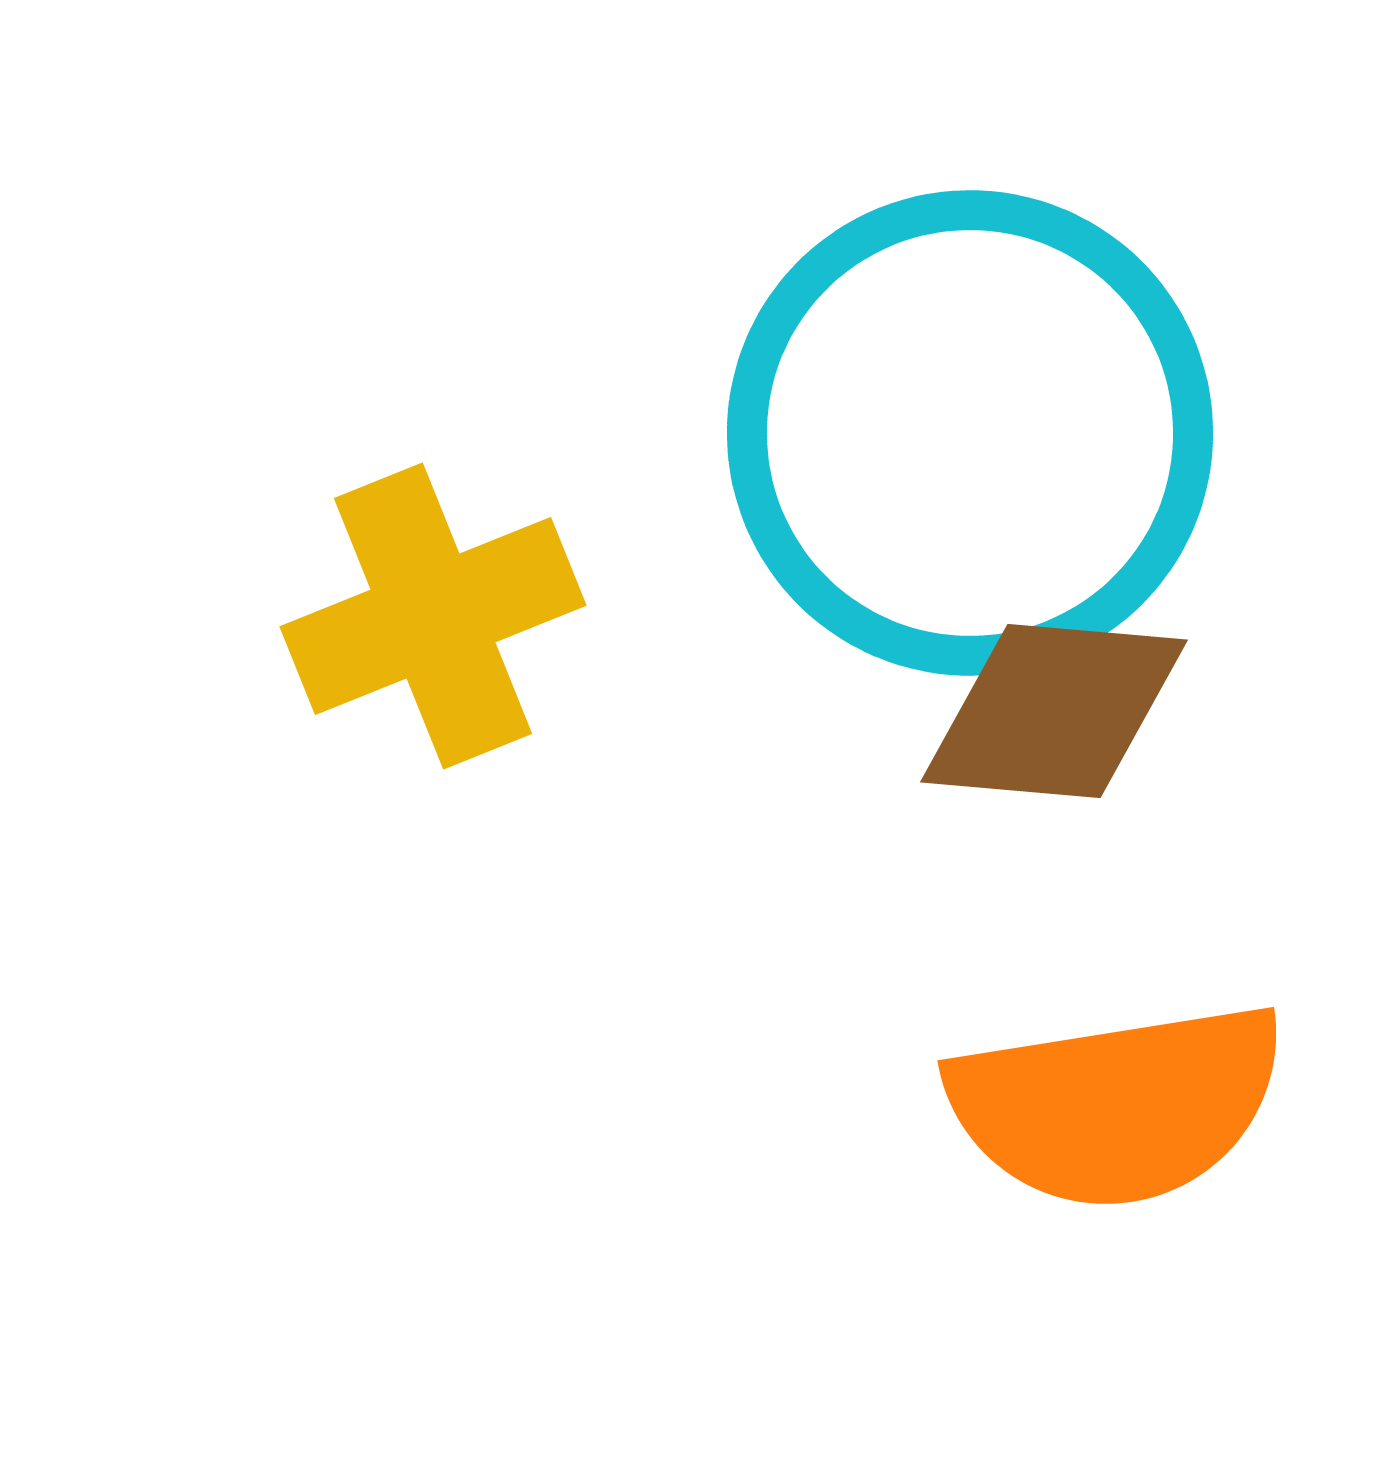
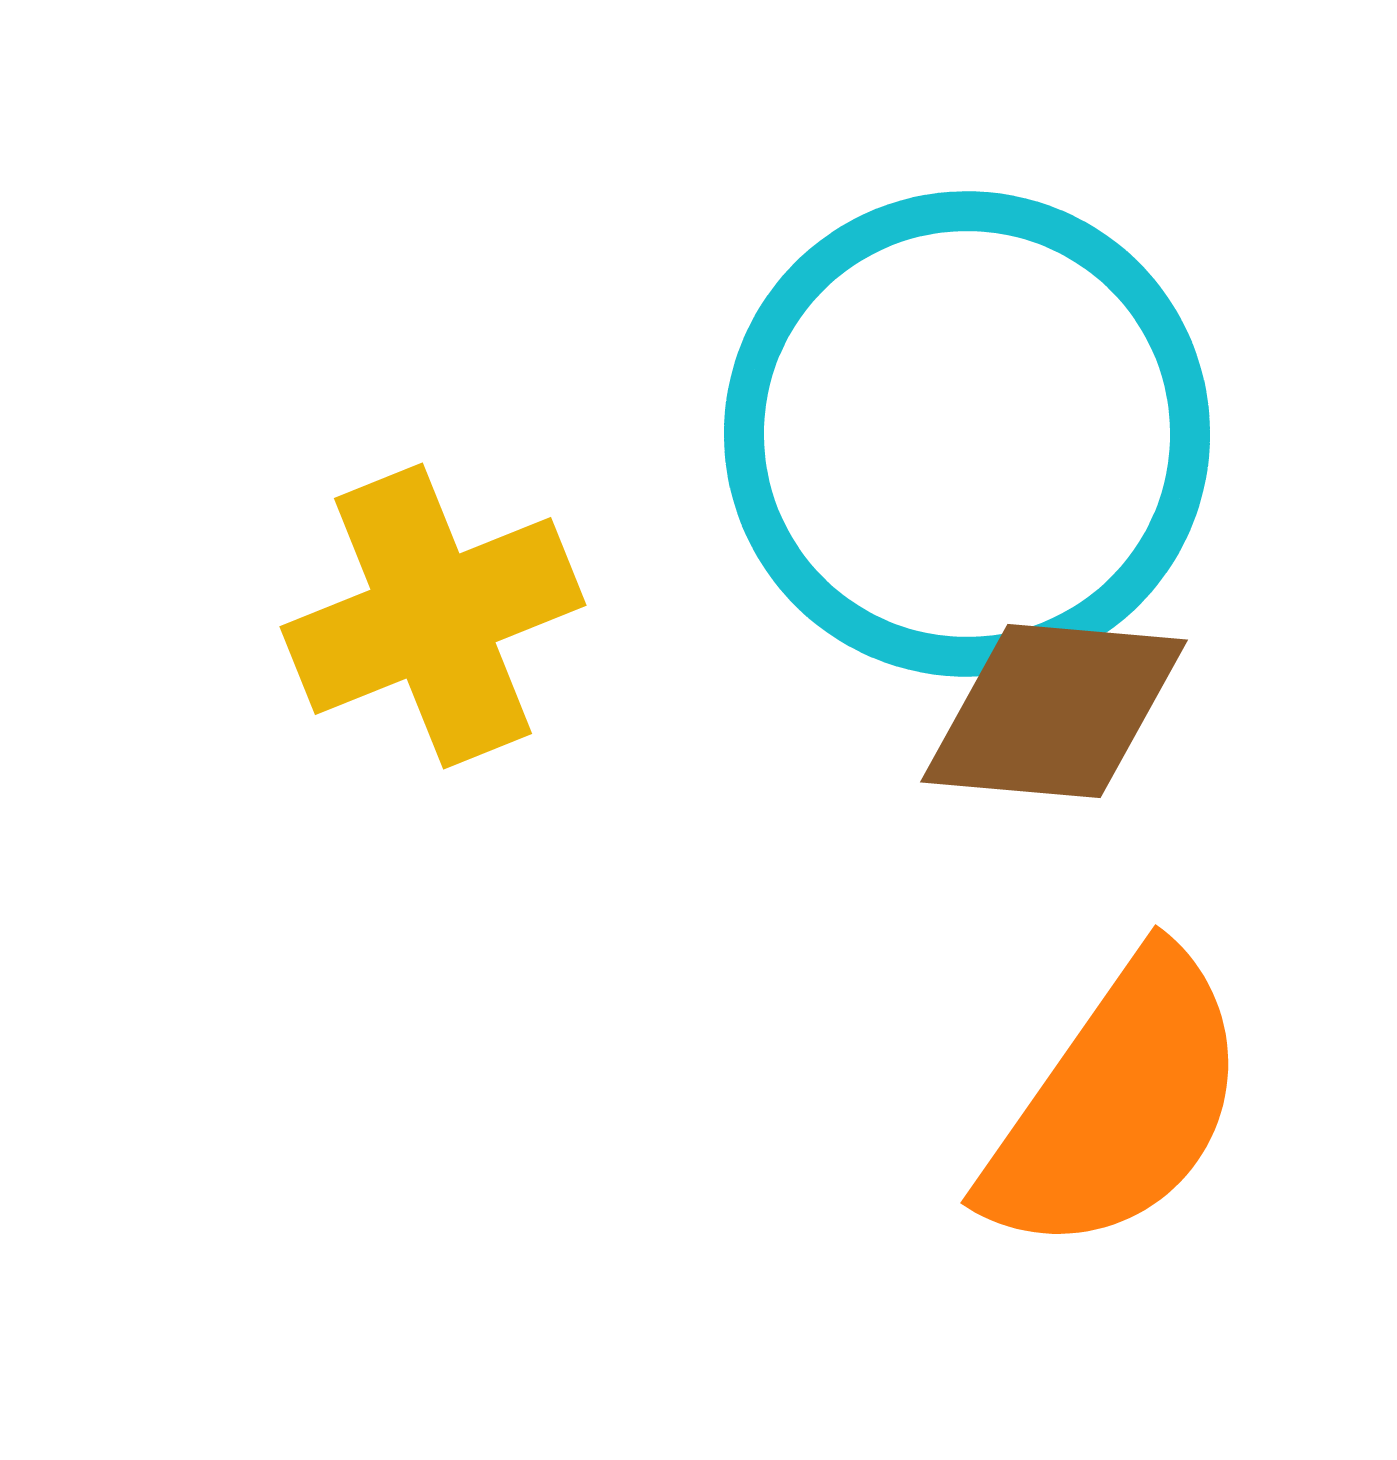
cyan circle: moved 3 px left, 1 px down
orange semicircle: rotated 46 degrees counterclockwise
